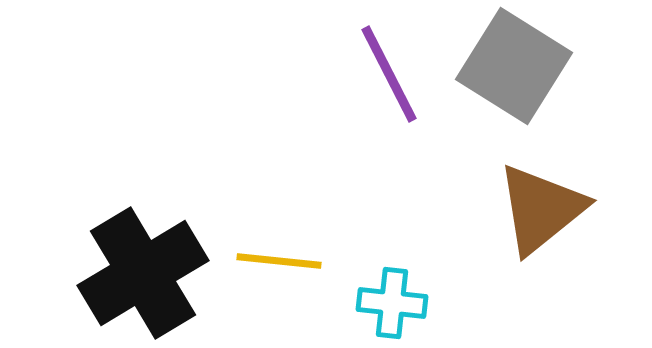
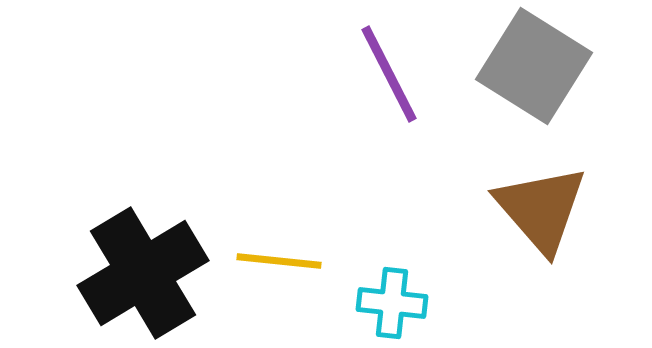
gray square: moved 20 px right
brown triangle: rotated 32 degrees counterclockwise
